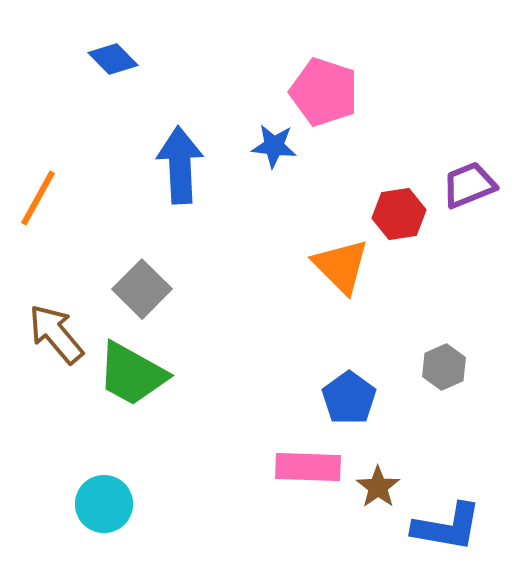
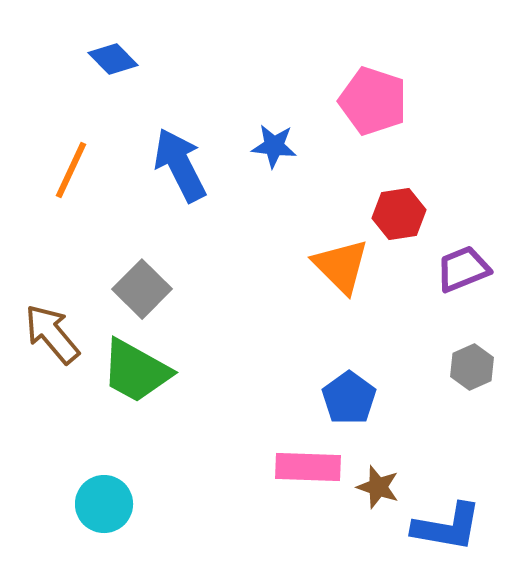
pink pentagon: moved 49 px right, 9 px down
blue arrow: rotated 24 degrees counterclockwise
purple trapezoid: moved 6 px left, 84 px down
orange line: moved 33 px right, 28 px up; rotated 4 degrees counterclockwise
brown arrow: moved 4 px left
gray hexagon: moved 28 px right
green trapezoid: moved 4 px right, 3 px up
brown star: rotated 18 degrees counterclockwise
